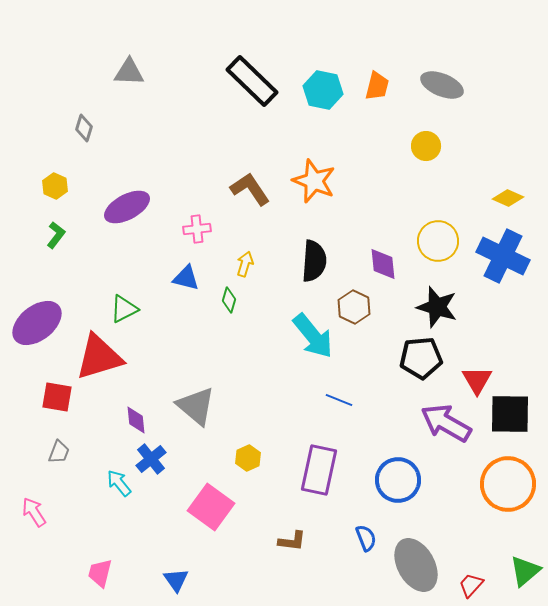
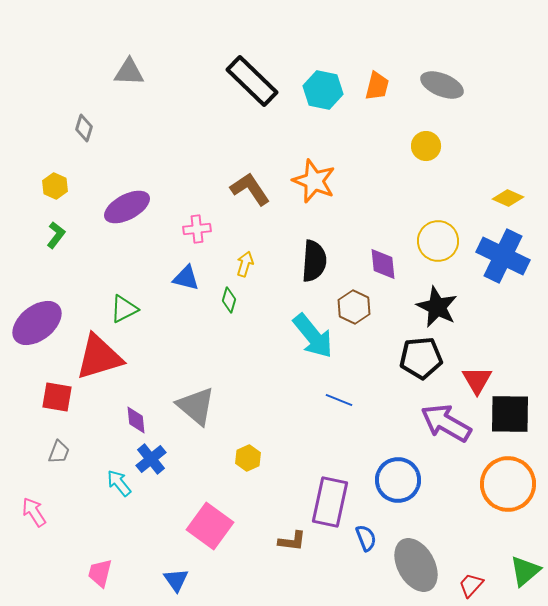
black star at (437, 307): rotated 9 degrees clockwise
purple rectangle at (319, 470): moved 11 px right, 32 px down
pink square at (211, 507): moved 1 px left, 19 px down
